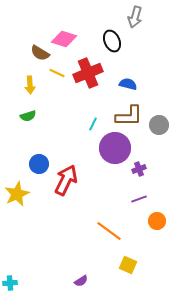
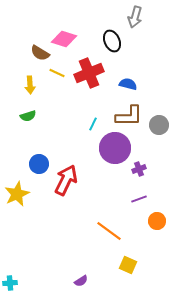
red cross: moved 1 px right
